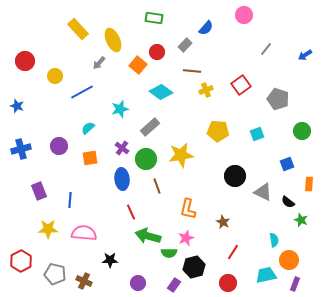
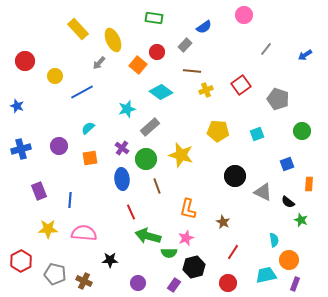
blue semicircle at (206, 28): moved 2 px left, 1 px up; rotated 14 degrees clockwise
cyan star at (120, 109): moved 7 px right
yellow star at (181, 155): rotated 25 degrees clockwise
